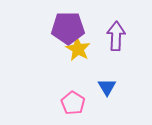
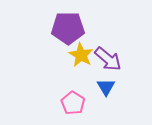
purple arrow: moved 8 px left, 23 px down; rotated 128 degrees clockwise
yellow star: moved 3 px right, 6 px down
blue triangle: moved 1 px left
